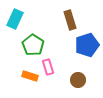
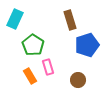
orange rectangle: rotated 42 degrees clockwise
